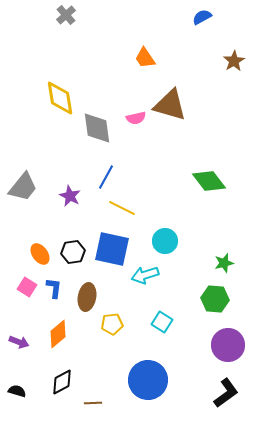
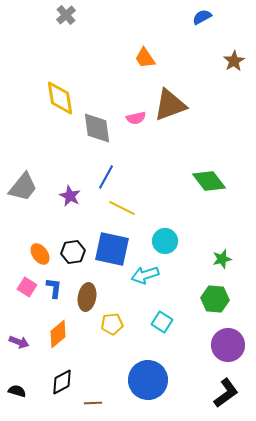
brown triangle: rotated 36 degrees counterclockwise
green star: moved 2 px left, 4 px up
